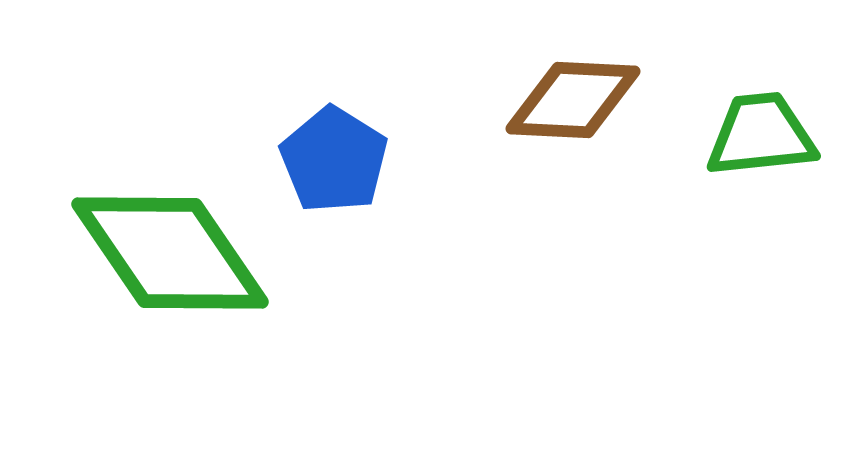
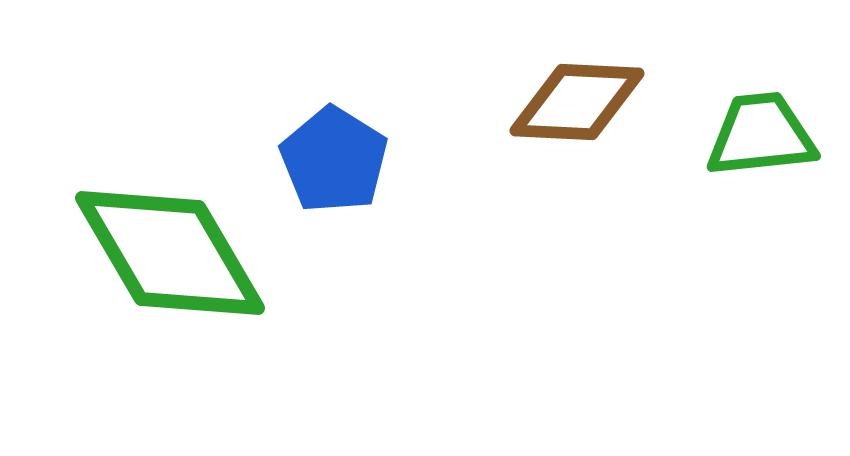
brown diamond: moved 4 px right, 2 px down
green diamond: rotated 4 degrees clockwise
